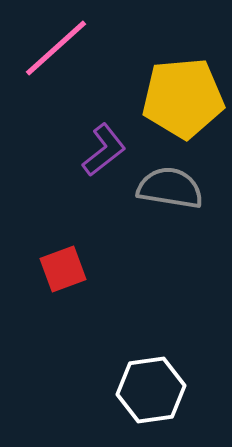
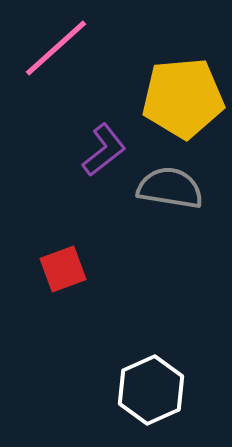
white hexagon: rotated 16 degrees counterclockwise
